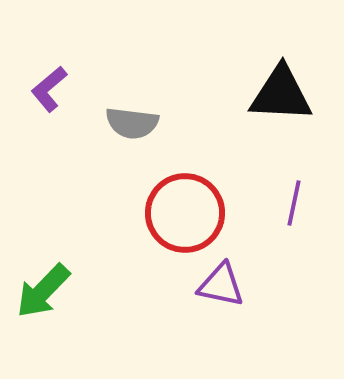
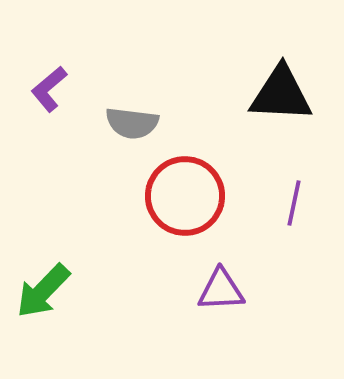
red circle: moved 17 px up
purple triangle: moved 5 px down; rotated 15 degrees counterclockwise
